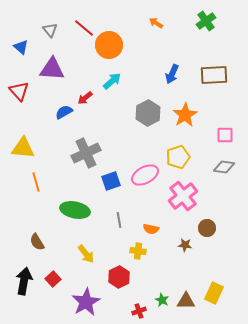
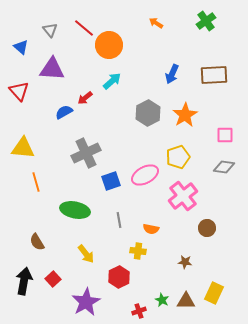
brown star: moved 17 px down
